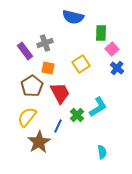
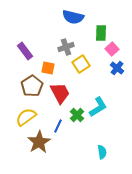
gray cross: moved 21 px right, 4 px down
yellow semicircle: moved 1 px left; rotated 15 degrees clockwise
